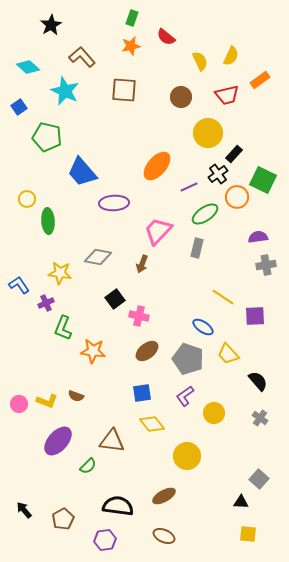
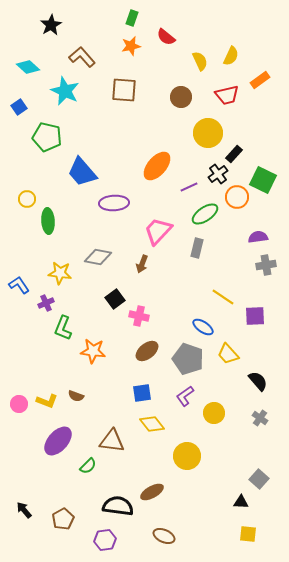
brown ellipse at (164, 496): moved 12 px left, 4 px up
